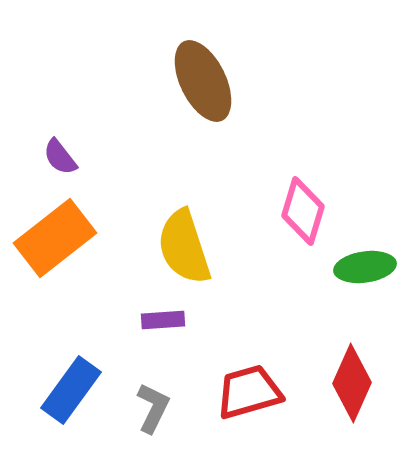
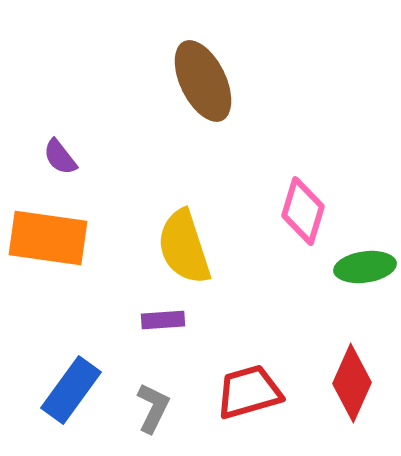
orange rectangle: moved 7 px left; rotated 46 degrees clockwise
